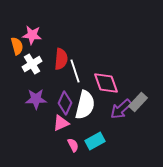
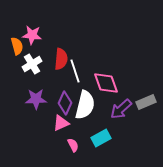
gray rectangle: moved 8 px right; rotated 24 degrees clockwise
cyan rectangle: moved 6 px right, 3 px up
